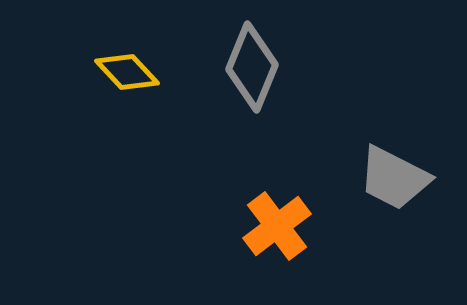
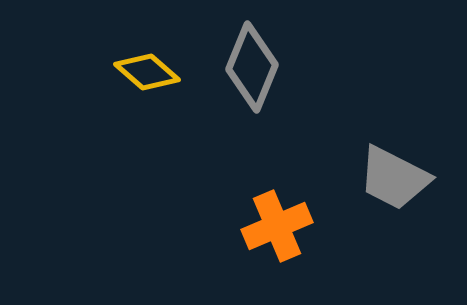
yellow diamond: moved 20 px right; rotated 6 degrees counterclockwise
orange cross: rotated 14 degrees clockwise
